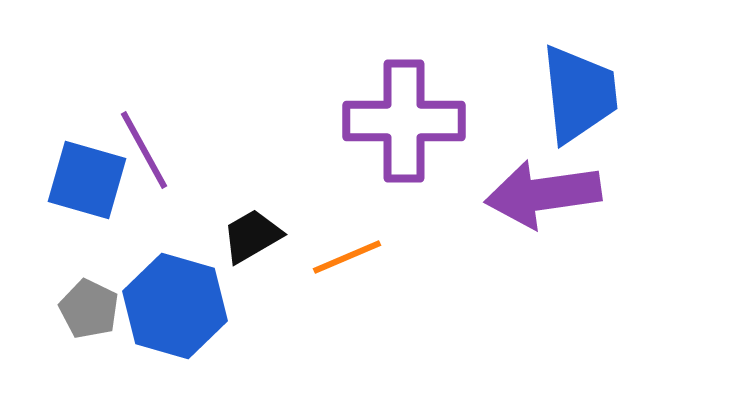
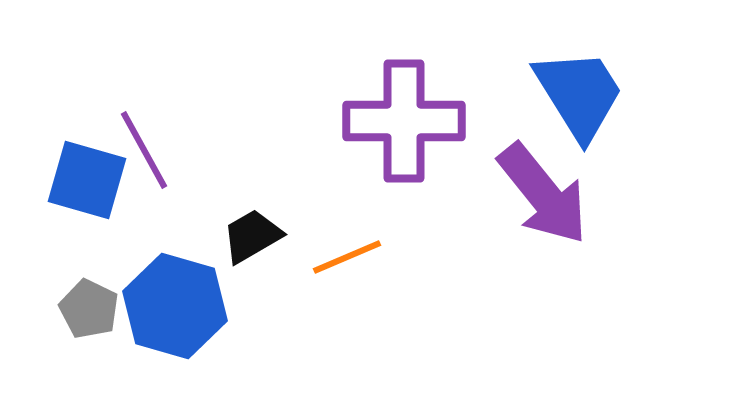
blue trapezoid: rotated 26 degrees counterclockwise
purple arrow: rotated 121 degrees counterclockwise
